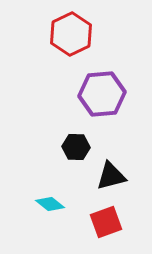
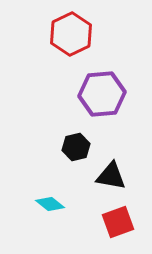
black hexagon: rotated 16 degrees counterclockwise
black triangle: rotated 24 degrees clockwise
red square: moved 12 px right
